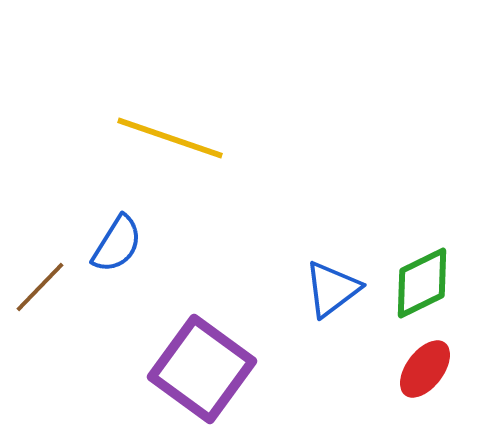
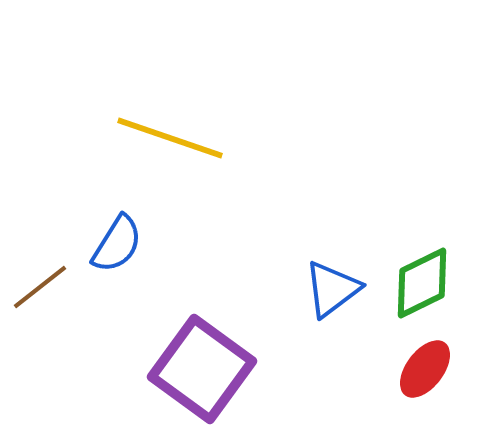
brown line: rotated 8 degrees clockwise
